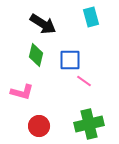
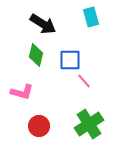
pink line: rotated 14 degrees clockwise
green cross: rotated 20 degrees counterclockwise
